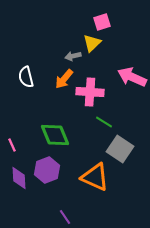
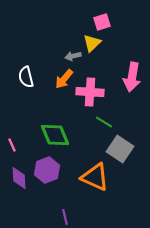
pink arrow: rotated 104 degrees counterclockwise
purple line: rotated 21 degrees clockwise
